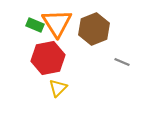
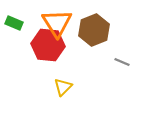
green rectangle: moved 21 px left, 2 px up
brown hexagon: moved 1 px down
red hexagon: moved 13 px up; rotated 16 degrees clockwise
yellow triangle: moved 5 px right, 1 px up
